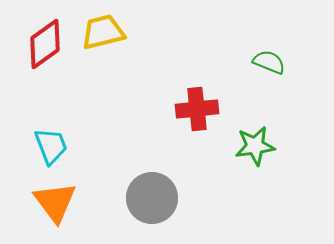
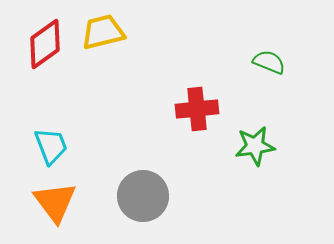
gray circle: moved 9 px left, 2 px up
